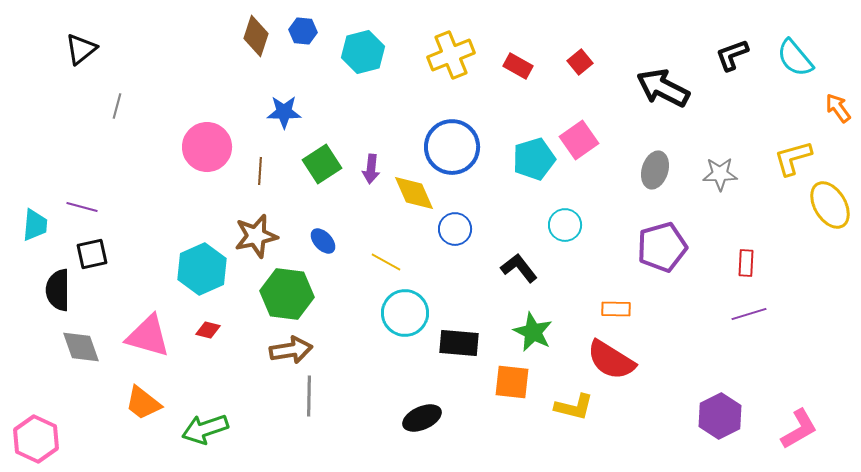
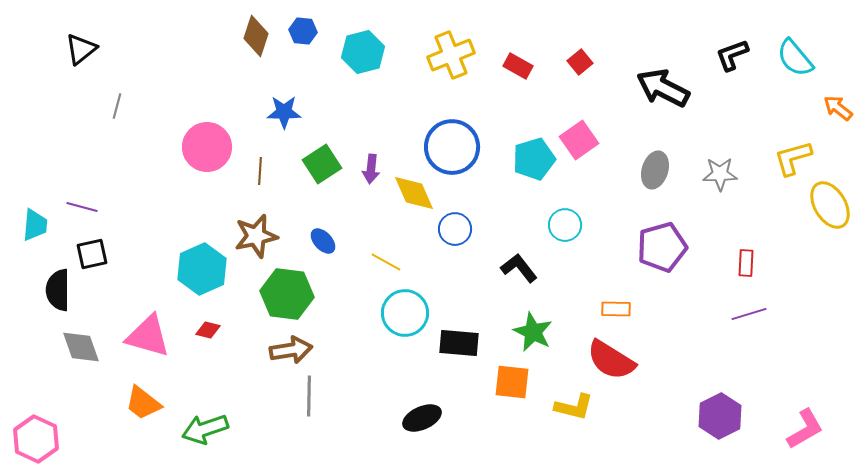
orange arrow at (838, 108): rotated 16 degrees counterclockwise
pink L-shape at (799, 429): moved 6 px right
